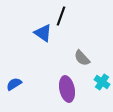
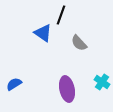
black line: moved 1 px up
gray semicircle: moved 3 px left, 15 px up
